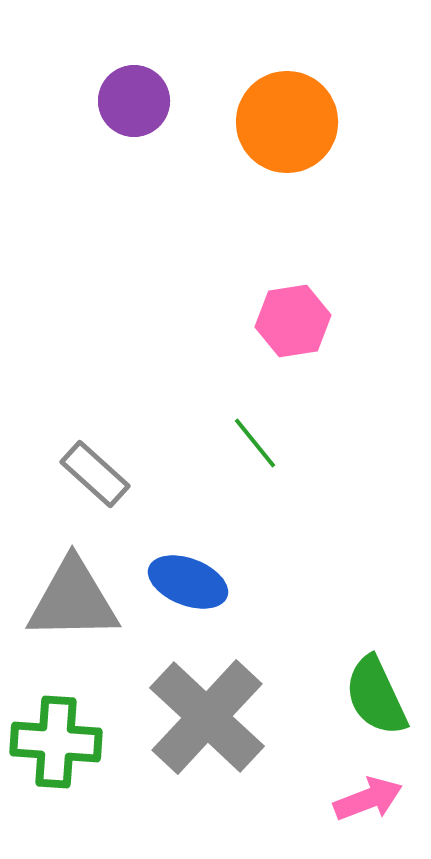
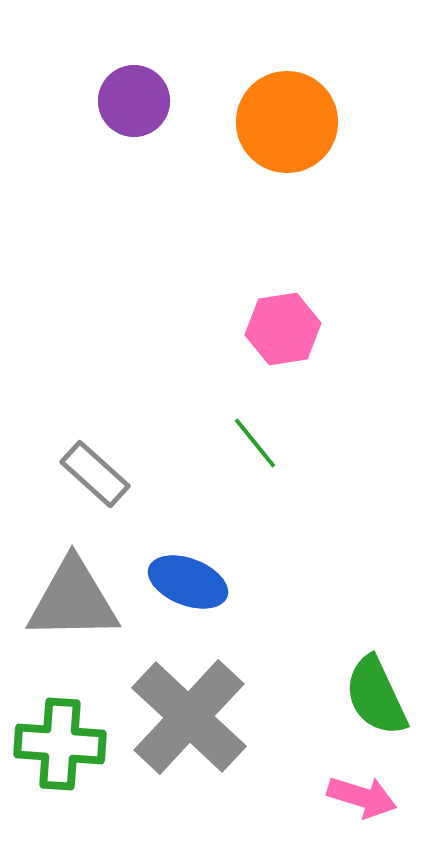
pink hexagon: moved 10 px left, 8 px down
gray cross: moved 18 px left
green cross: moved 4 px right, 2 px down
pink arrow: moved 6 px left, 2 px up; rotated 38 degrees clockwise
